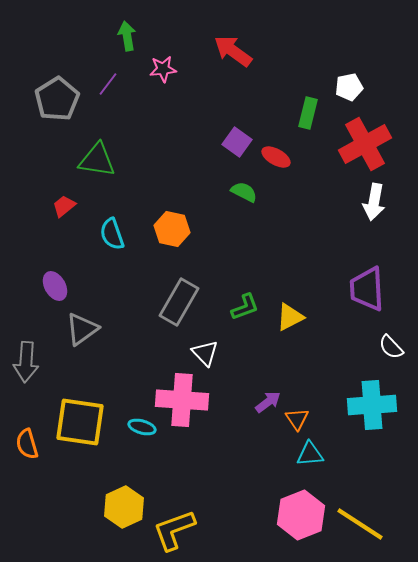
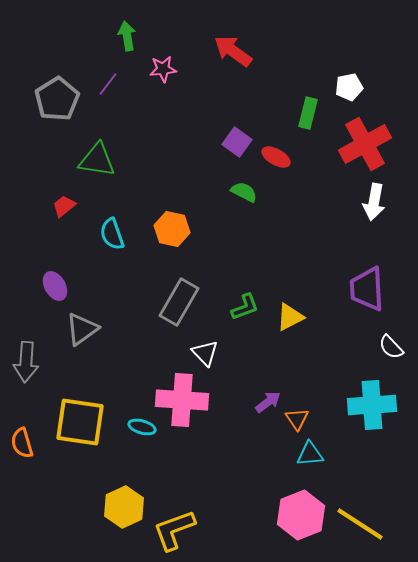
orange semicircle: moved 5 px left, 1 px up
